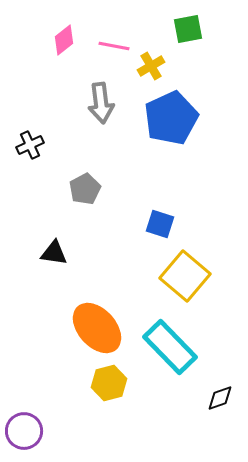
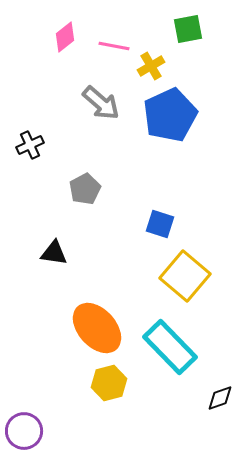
pink diamond: moved 1 px right, 3 px up
gray arrow: rotated 42 degrees counterclockwise
blue pentagon: moved 1 px left, 3 px up
